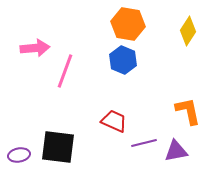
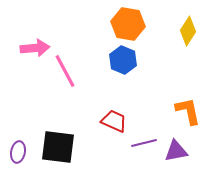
pink line: rotated 48 degrees counterclockwise
purple ellipse: moved 1 px left, 3 px up; rotated 70 degrees counterclockwise
